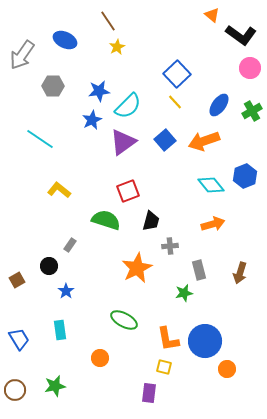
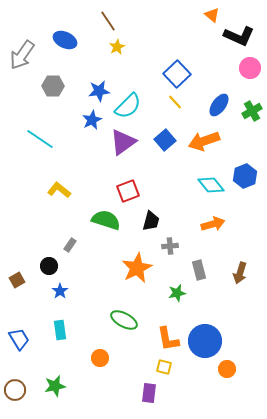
black L-shape at (241, 35): moved 2 px left, 1 px down; rotated 12 degrees counterclockwise
blue star at (66, 291): moved 6 px left
green star at (184, 293): moved 7 px left
